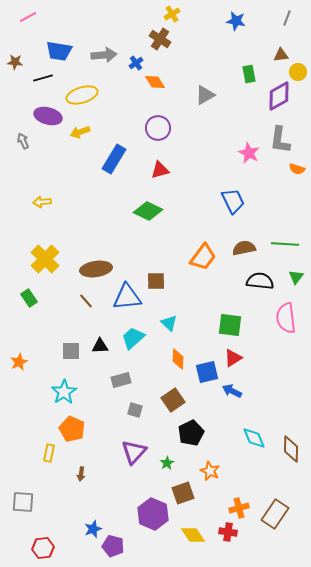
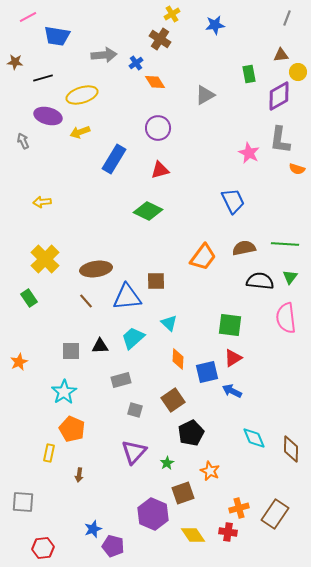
blue star at (236, 21): moved 21 px left, 4 px down; rotated 18 degrees counterclockwise
blue trapezoid at (59, 51): moved 2 px left, 15 px up
green triangle at (296, 277): moved 6 px left
brown arrow at (81, 474): moved 2 px left, 1 px down
